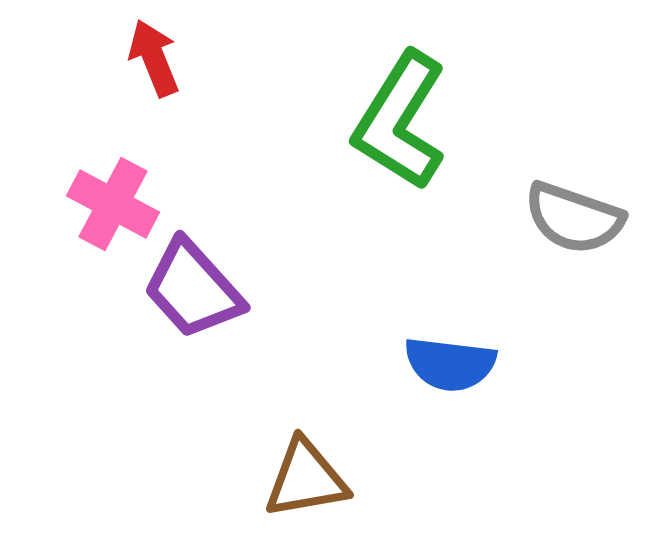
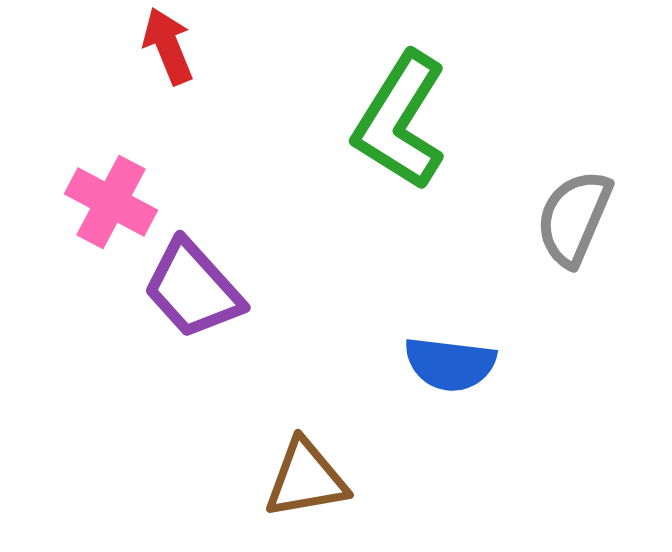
red arrow: moved 14 px right, 12 px up
pink cross: moved 2 px left, 2 px up
gray semicircle: rotated 94 degrees clockwise
